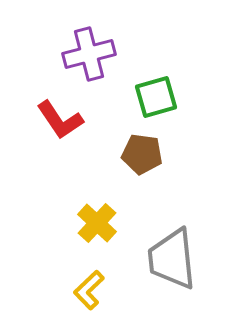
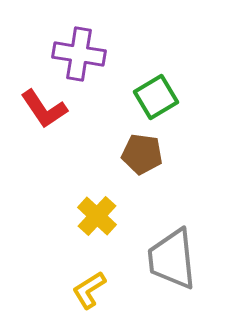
purple cross: moved 10 px left; rotated 24 degrees clockwise
green square: rotated 15 degrees counterclockwise
red L-shape: moved 16 px left, 11 px up
yellow cross: moved 7 px up
yellow L-shape: rotated 12 degrees clockwise
